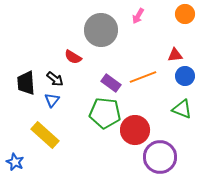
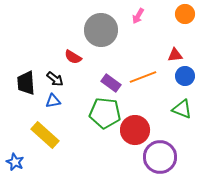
blue triangle: moved 1 px right, 1 px down; rotated 42 degrees clockwise
